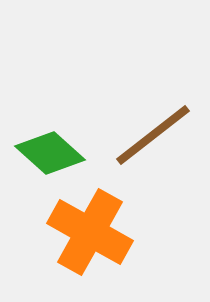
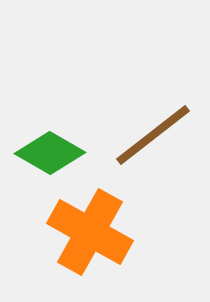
green diamond: rotated 12 degrees counterclockwise
